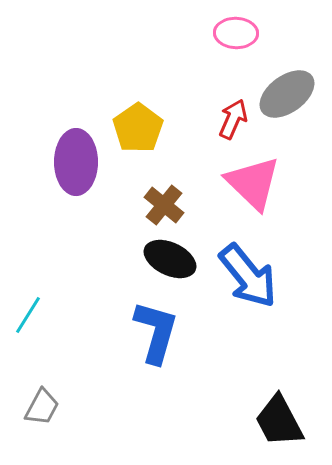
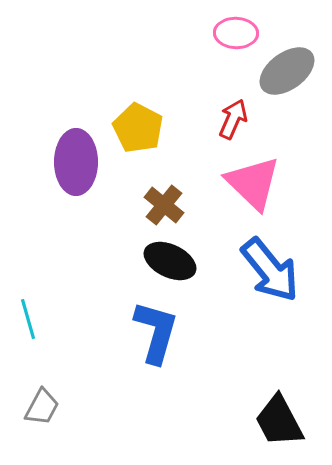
gray ellipse: moved 23 px up
yellow pentagon: rotated 9 degrees counterclockwise
black ellipse: moved 2 px down
blue arrow: moved 22 px right, 6 px up
cyan line: moved 4 px down; rotated 48 degrees counterclockwise
